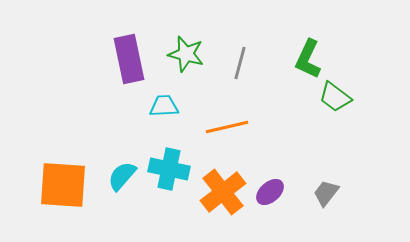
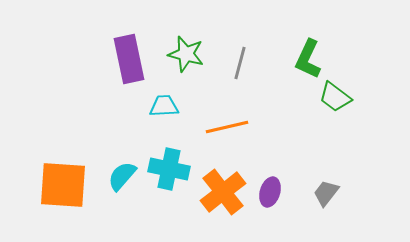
purple ellipse: rotated 32 degrees counterclockwise
